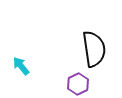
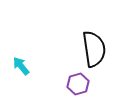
purple hexagon: rotated 10 degrees clockwise
